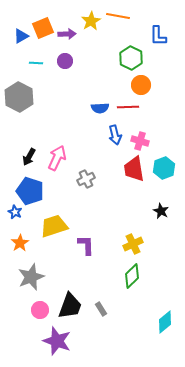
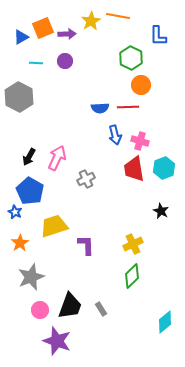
blue triangle: moved 1 px down
blue pentagon: rotated 12 degrees clockwise
